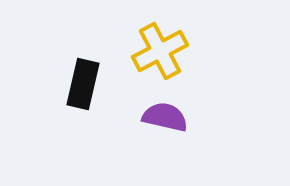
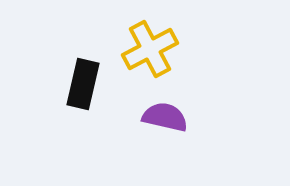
yellow cross: moved 10 px left, 2 px up
